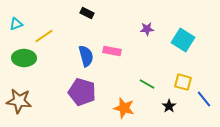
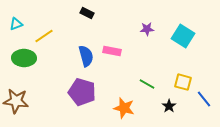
cyan square: moved 4 px up
brown star: moved 3 px left
